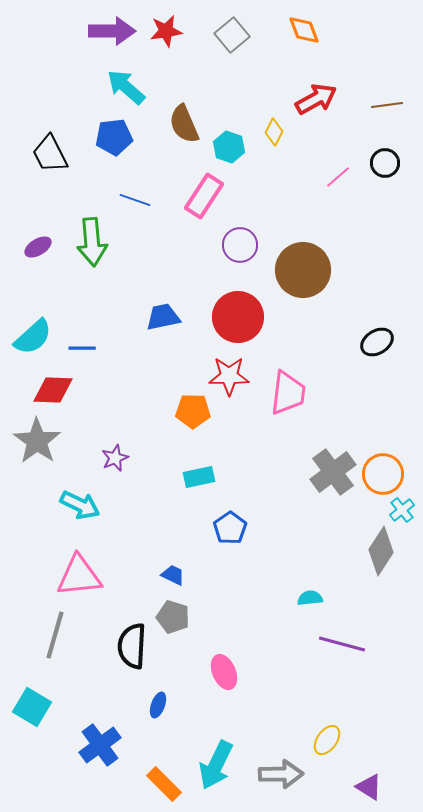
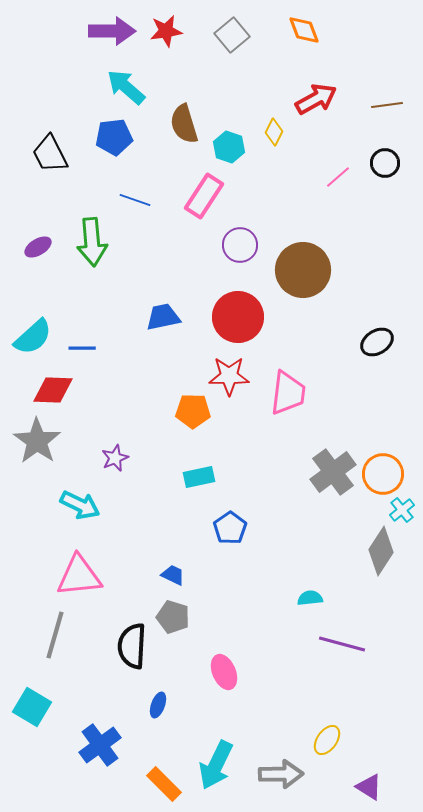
brown semicircle at (184, 124): rotated 6 degrees clockwise
